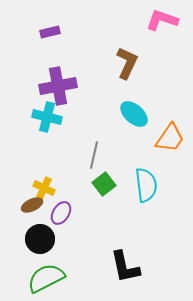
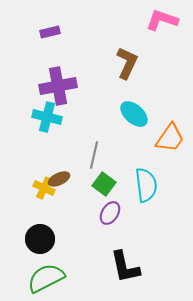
green square: rotated 15 degrees counterclockwise
brown ellipse: moved 27 px right, 26 px up
purple ellipse: moved 49 px right
